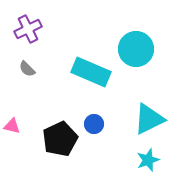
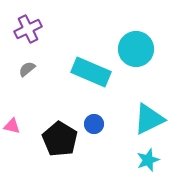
gray semicircle: rotated 96 degrees clockwise
black pentagon: rotated 16 degrees counterclockwise
